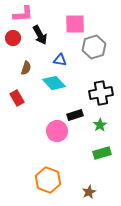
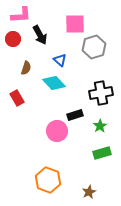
pink L-shape: moved 2 px left, 1 px down
red circle: moved 1 px down
blue triangle: rotated 32 degrees clockwise
green star: moved 1 px down
